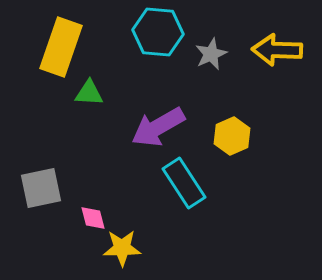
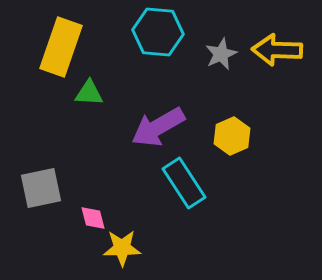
gray star: moved 10 px right
